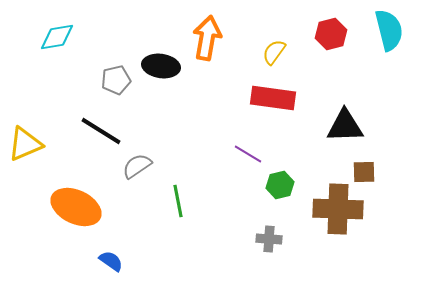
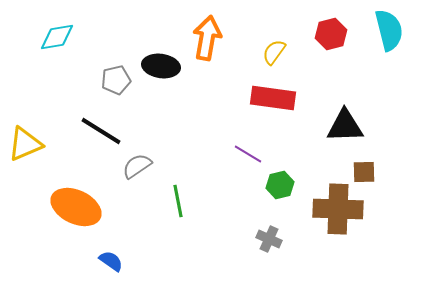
gray cross: rotated 20 degrees clockwise
